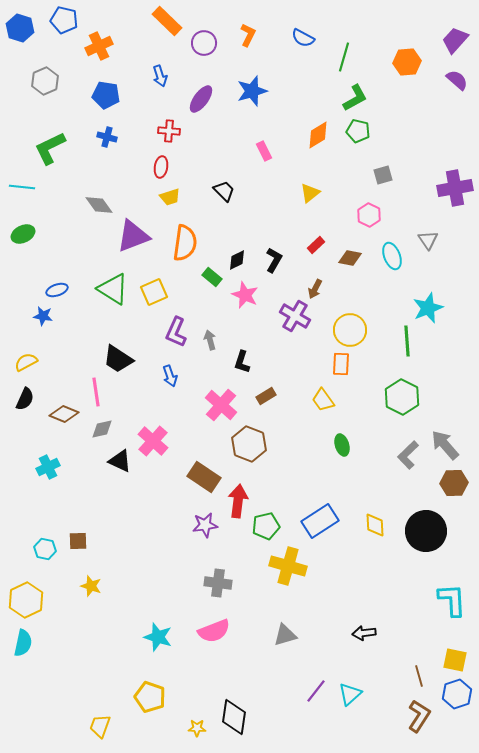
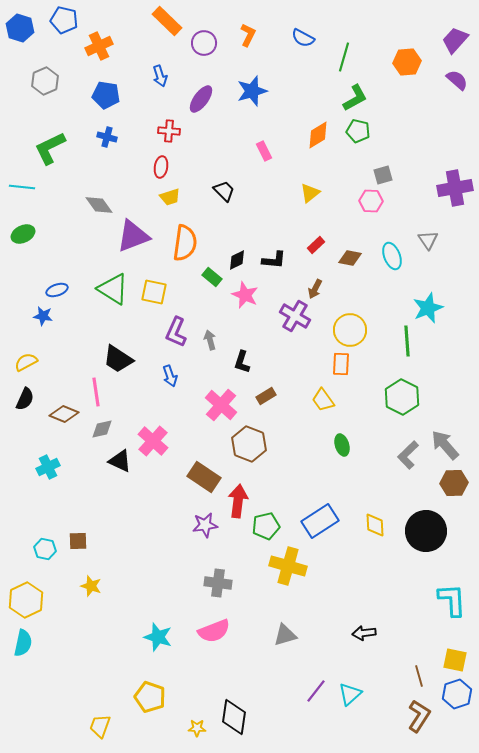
pink hexagon at (369, 215): moved 2 px right, 14 px up; rotated 25 degrees counterclockwise
black L-shape at (274, 260): rotated 65 degrees clockwise
yellow square at (154, 292): rotated 36 degrees clockwise
